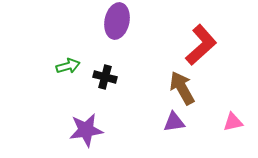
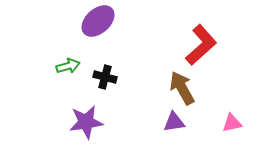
purple ellipse: moved 19 px left; rotated 36 degrees clockwise
pink triangle: moved 1 px left, 1 px down
purple star: moved 8 px up
